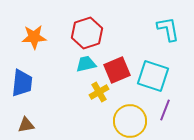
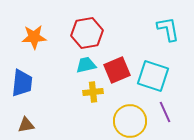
red hexagon: rotated 8 degrees clockwise
cyan trapezoid: moved 1 px down
yellow cross: moved 6 px left; rotated 24 degrees clockwise
purple line: moved 2 px down; rotated 45 degrees counterclockwise
